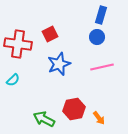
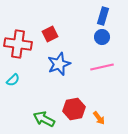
blue rectangle: moved 2 px right, 1 px down
blue circle: moved 5 px right
